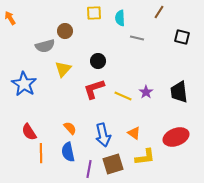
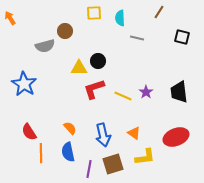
yellow triangle: moved 16 px right, 1 px up; rotated 48 degrees clockwise
